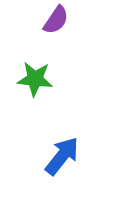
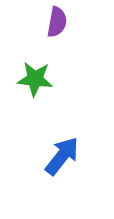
purple semicircle: moved 1 px right, 2 px down; rotated 24 degrees counterclockwise
